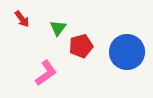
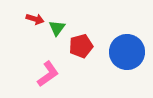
red arrow: moved 13 px right; rotated 36 degrees counterclockwise
green triangle: moved 1 px left
pink L-shape: moved 2 px right, 1 px down
